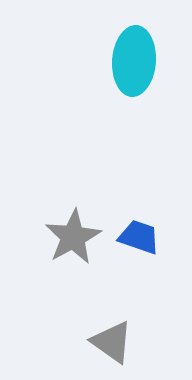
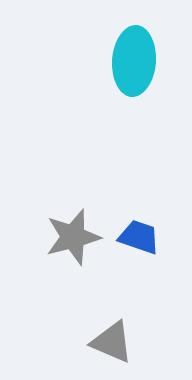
gray star: rotated 14 degrees clockwise
gray triangle: rotated 12 degrees counterclockwise
